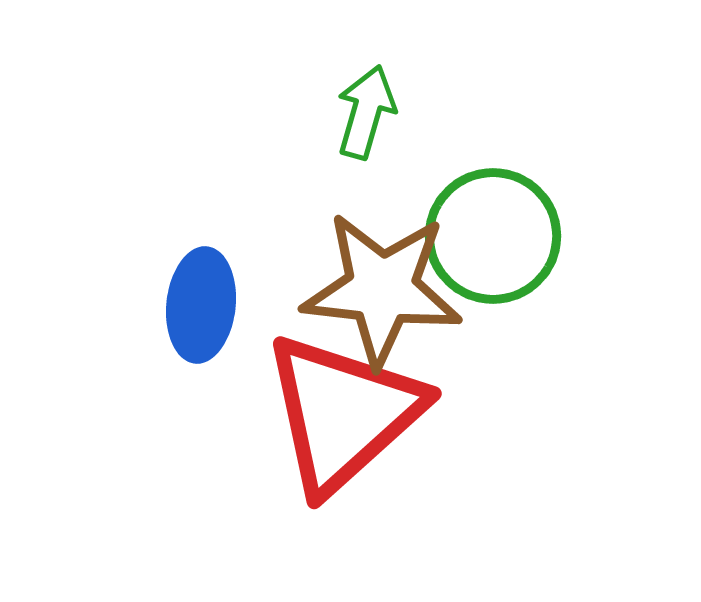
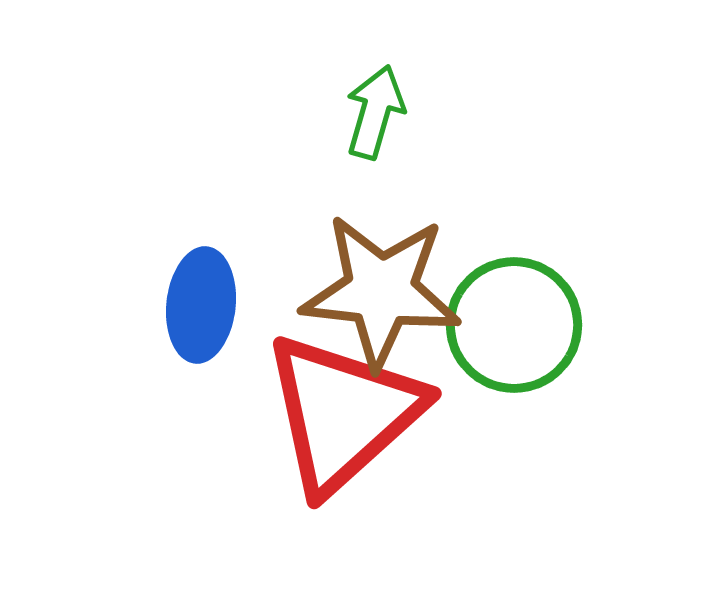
green arrow: moved 9 px right
green circle: moved 21 px right, 89 px down
brown star: moved 1 px left, 2 px down
